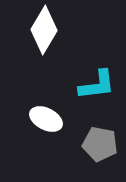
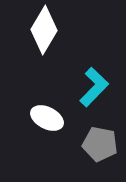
cyan L-shape: moved 3 px left, 2 px down; rotated 39 degrees counterclockwise
white ellipse: moved 1 px right, 1 px up
